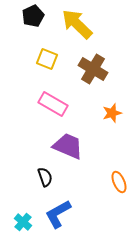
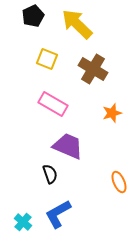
black semicircle: moved 5 px right, 3 px up
